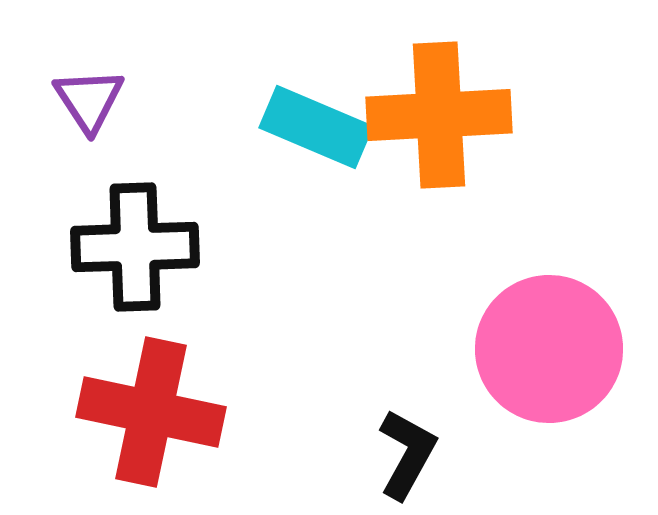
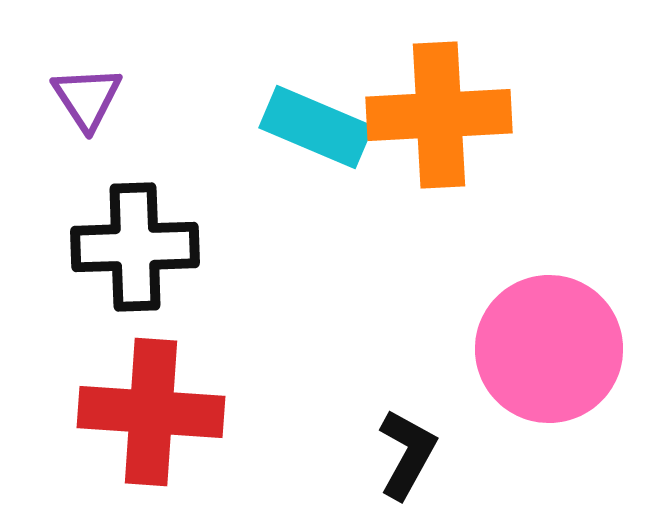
purple triangle: moved 2 px left, 2 px up
red cross: rotated 8 degrees counterclockwise
